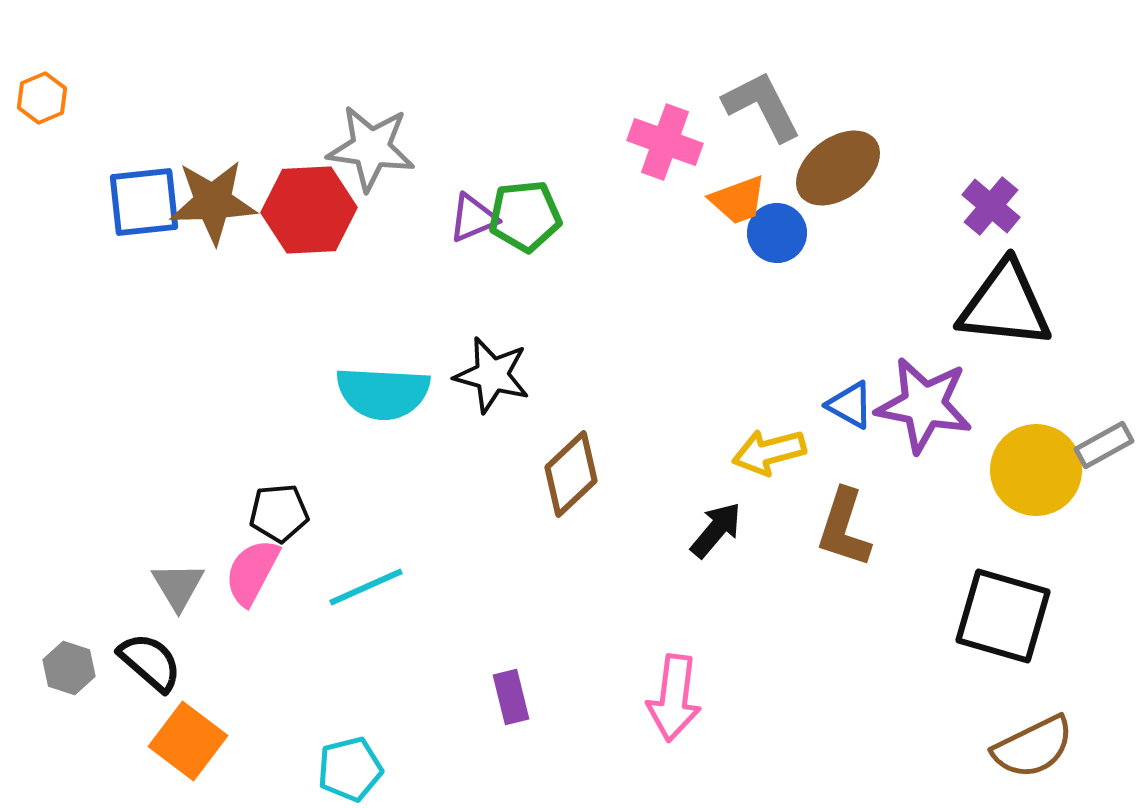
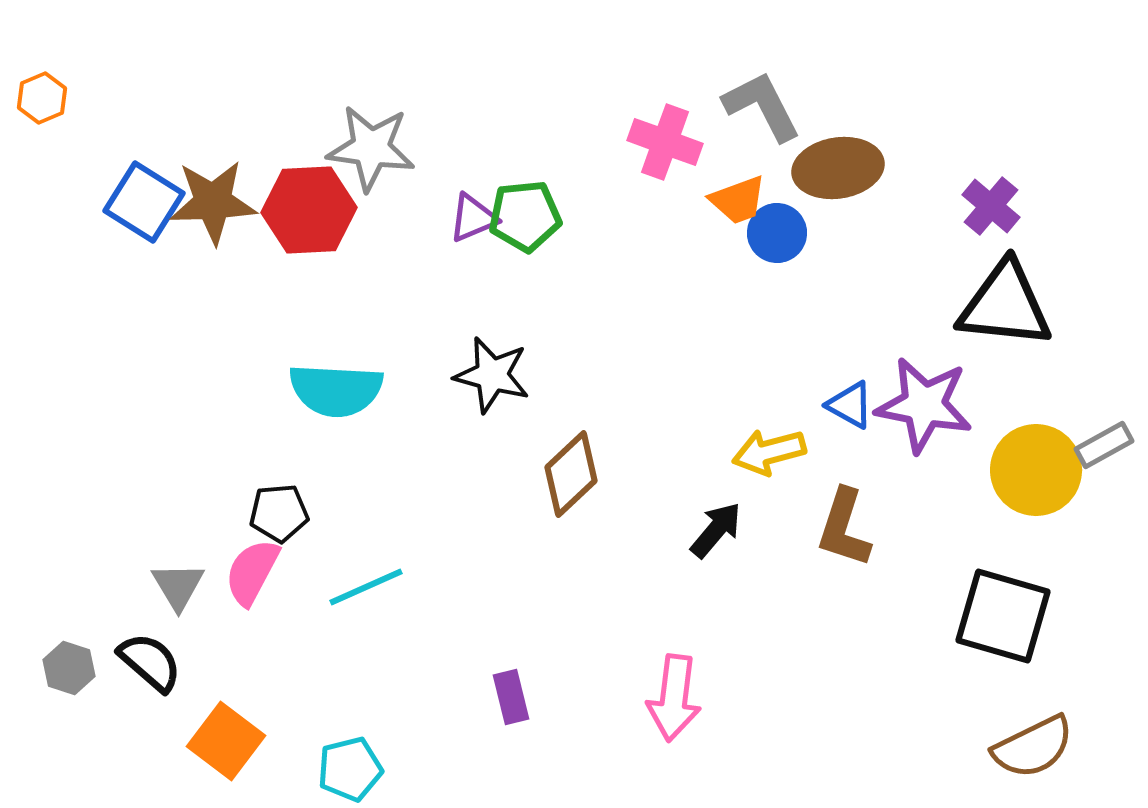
brown ellipse: rotated 28 degrees clockwise
blue square: rotated 38 degrees clockwise
cyan semicircle: moved 47 px left, 3 px up
orange square: moved 38 px right
